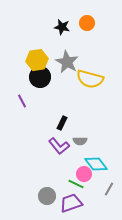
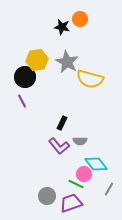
orange circle: moved 7 px left, 4 px up
black circle: moved 15 px left
